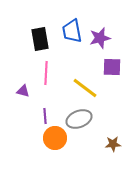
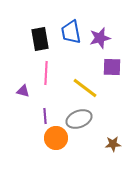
blue trapezoid: moved 1 px left, 1 px down
orange circle: moved 1 px right
